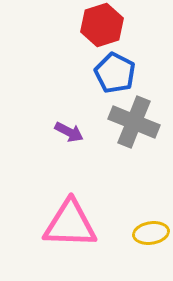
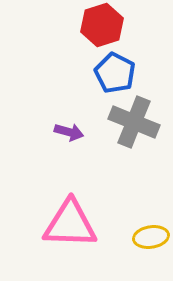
purple arrow: rotated 12 degrees counterclockwise
yellow ellipse: moved 4 px down
